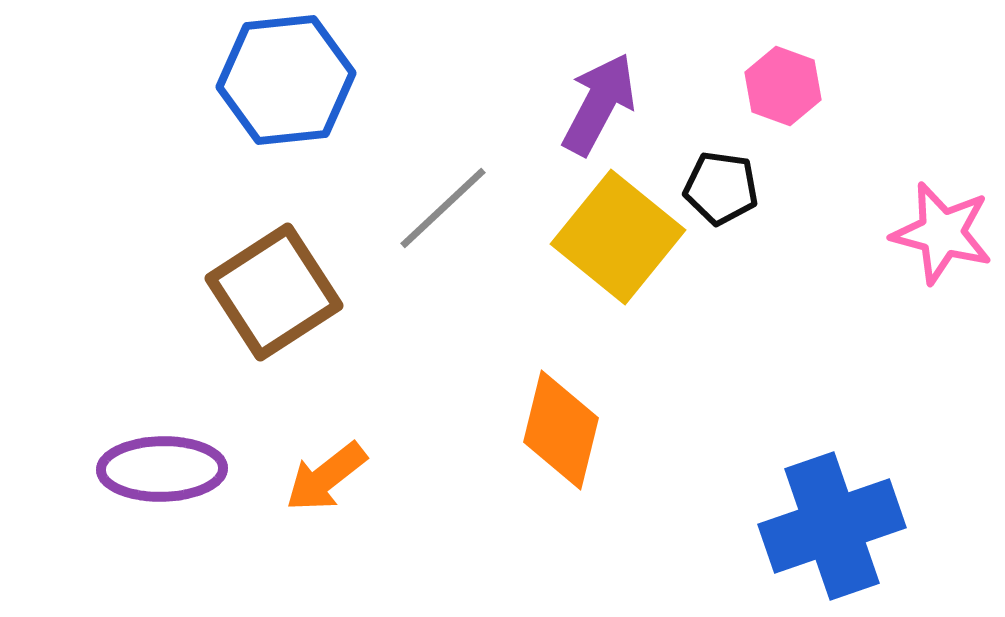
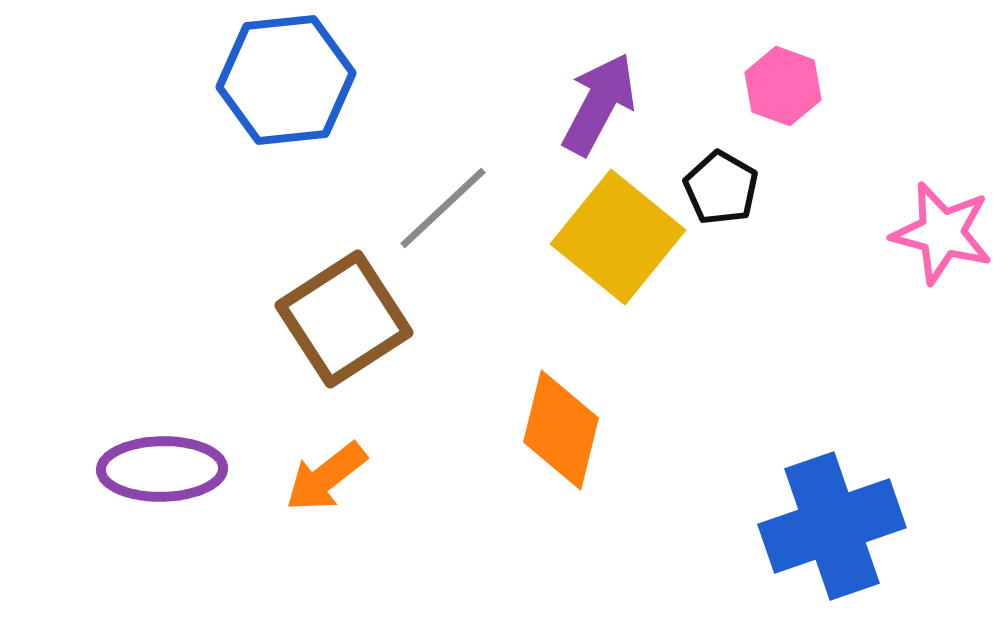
black pentagon: rotated 22 degrees clockwise
brown square: moved 70 px right, 27 px down
